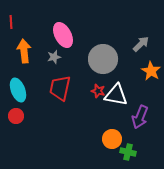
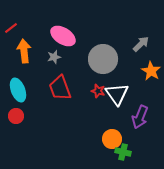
red line: moved 6 px down; rotated 56 degrees clockwise
pink ellipse: moved 1 px down; rotated 30 degrees counterclockwise
red trapezoid: rotated 32 degrees counterclockwise
white triangle: moved 1 px right, 1 px up; rotated 45 degrees clockwise
green cross: moved 5 px left
